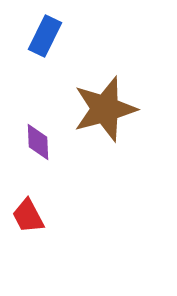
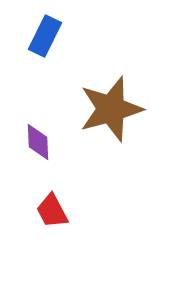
brown star: moved 6 px right
red trapezoid: moved 24 px right, 5 px up
